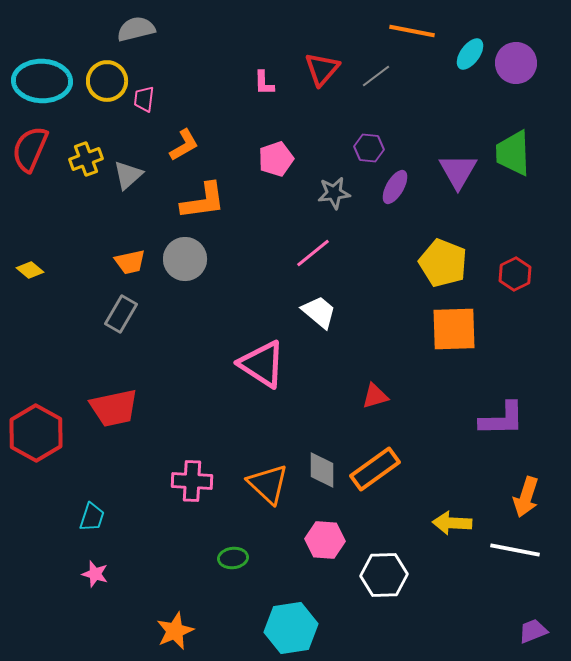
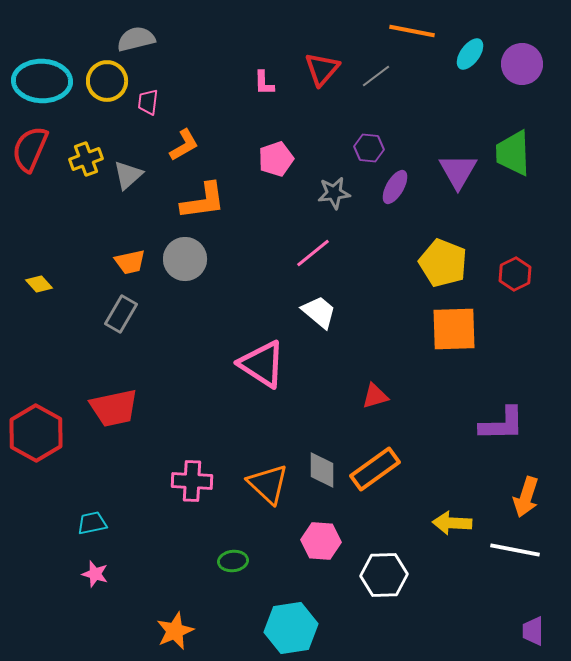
gray semicircle at (136, 29): moved 10 px down
purple circle at (516, 63): moved 6 px right, 1 px down
pink trapezoid at (144, 99): moved 4 px right, 3 px down
yellow diamond at (30, 270): moved 9 px right, 14 px down; rotated 8 degrees clockwise
purple L-shape at (502, 419): moved 5 px down
cyan trapezoid at (92, 517): moved 6 px down; rotated 120 degrees counterclockwise
pink hexagon at (325, 540): moved 4 px left, 1 px down
green ellipse at (233, 558): moved 3 px down
purple trapezoid at (533, 631): rotated 68 degrees counterclockwise
